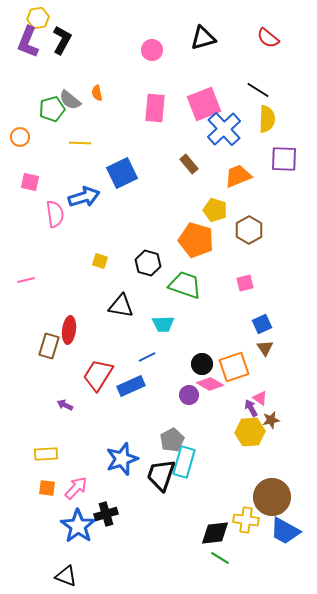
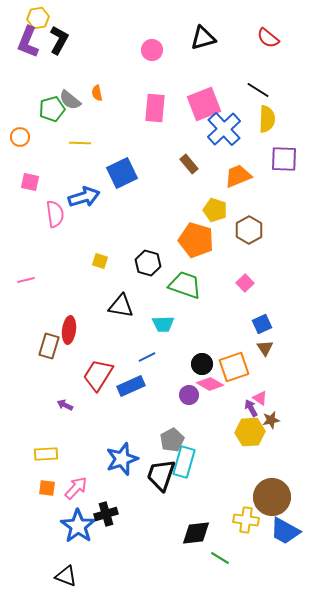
black L-shape at (62, 40): moved 3 px left
pink square at (245, 283): rotated 30 degrees counterclockwise
black diamond at (215, 533): moved 19 px left
